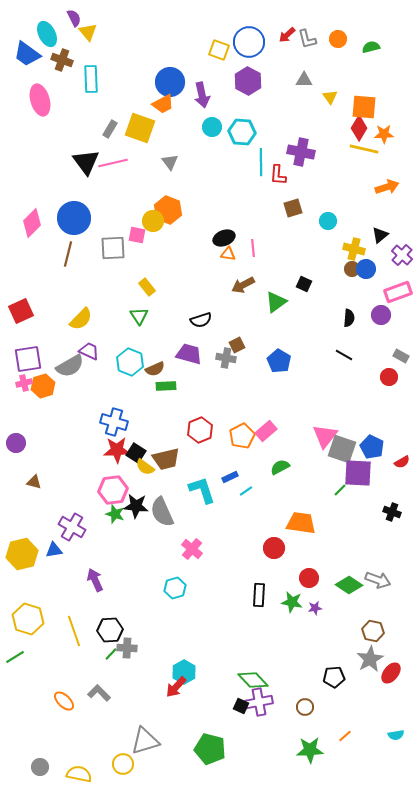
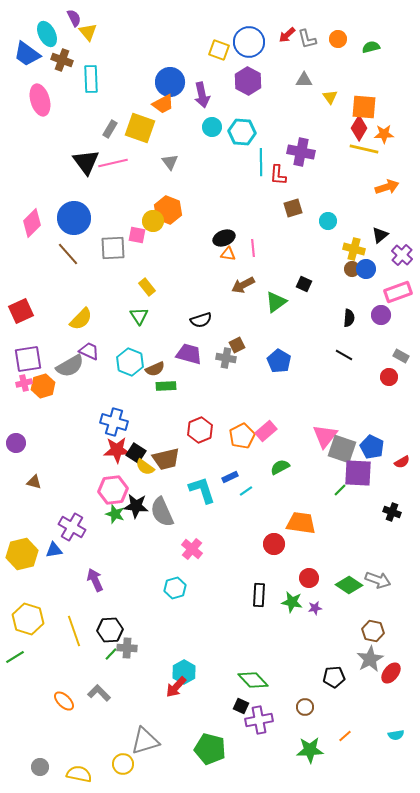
brown line at (68, 254): rotated 55 degrees counterclockwise
red circle at (274, 548): moved 4 px up
purple cross at (259, 702): moved 18 px down
